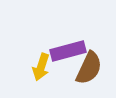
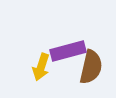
brown semicircle: moved 2 px right, 1 px up; rotated 12 degrees counterclockwise
